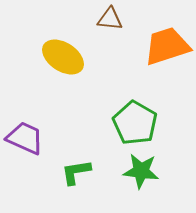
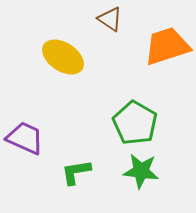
brown triangle: rotated 28 degrees clockwise
